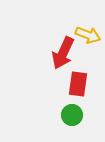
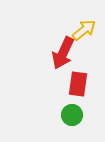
yellow arrow: moved 4 px left, 5 px up; rotated 60 degrees counterclockwise
